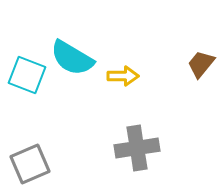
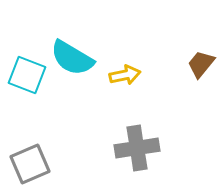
yellow arrow: moved 2 px right, 1 px up; rotated 12 degrees counterclockwise
